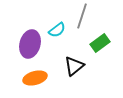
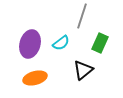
cyan semicircle: moved 4 px right, 13 px down
green rectangle: rotated 30 degrees counterclockwise
black triangle: moved 9 px right, 4 px down
